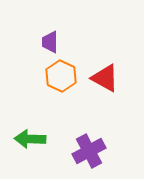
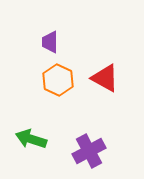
orange hexagon: moved 3 px left, 4 px down
green arrow: moved 1 px right; rotated 16 degrees clockwise
